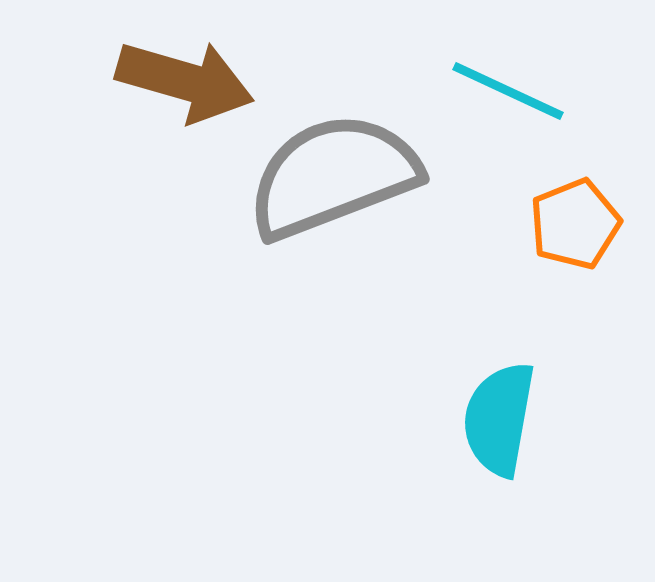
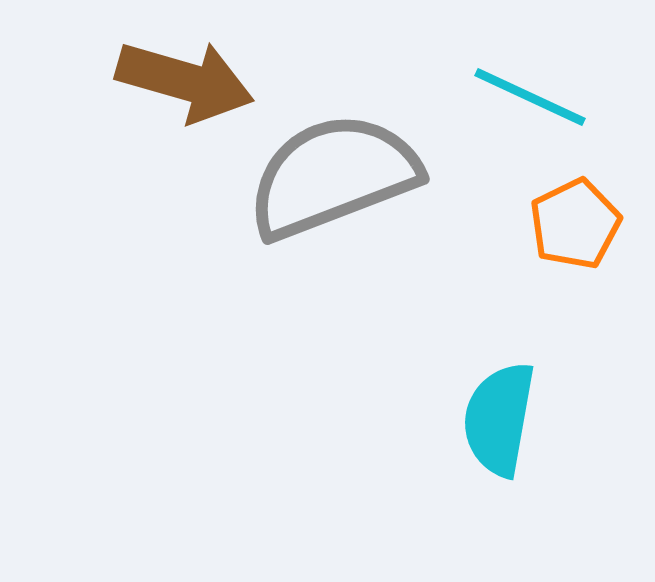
cyan line: moved 22 px right, 6 px down
orange pentagon: rotated 4 degrees counterclockwise
